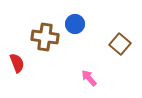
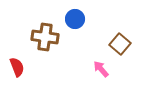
blue circle: moved 5 px up
red semicircle: moved 4 px down
pink arrow: moved 12 px right, 9 px up
